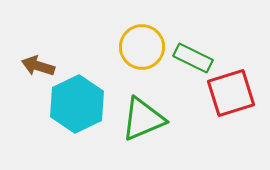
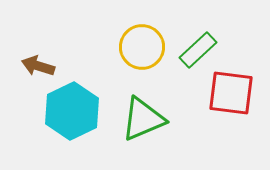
green rectangle: moved 5 px right, 8 px up; rotated 69 degrees counterclockwise
red square: rotated 24 degrees clockwise
cyan hexagon: moved 5 px left, 7 px down
